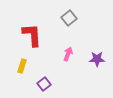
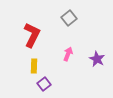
red L-shape: rotated 30 degrees clockwise
purple star: rotated 28 degrees clockwise
yellow rectangle: moved 12 px right; rotated 16 degrees counterclockwise
